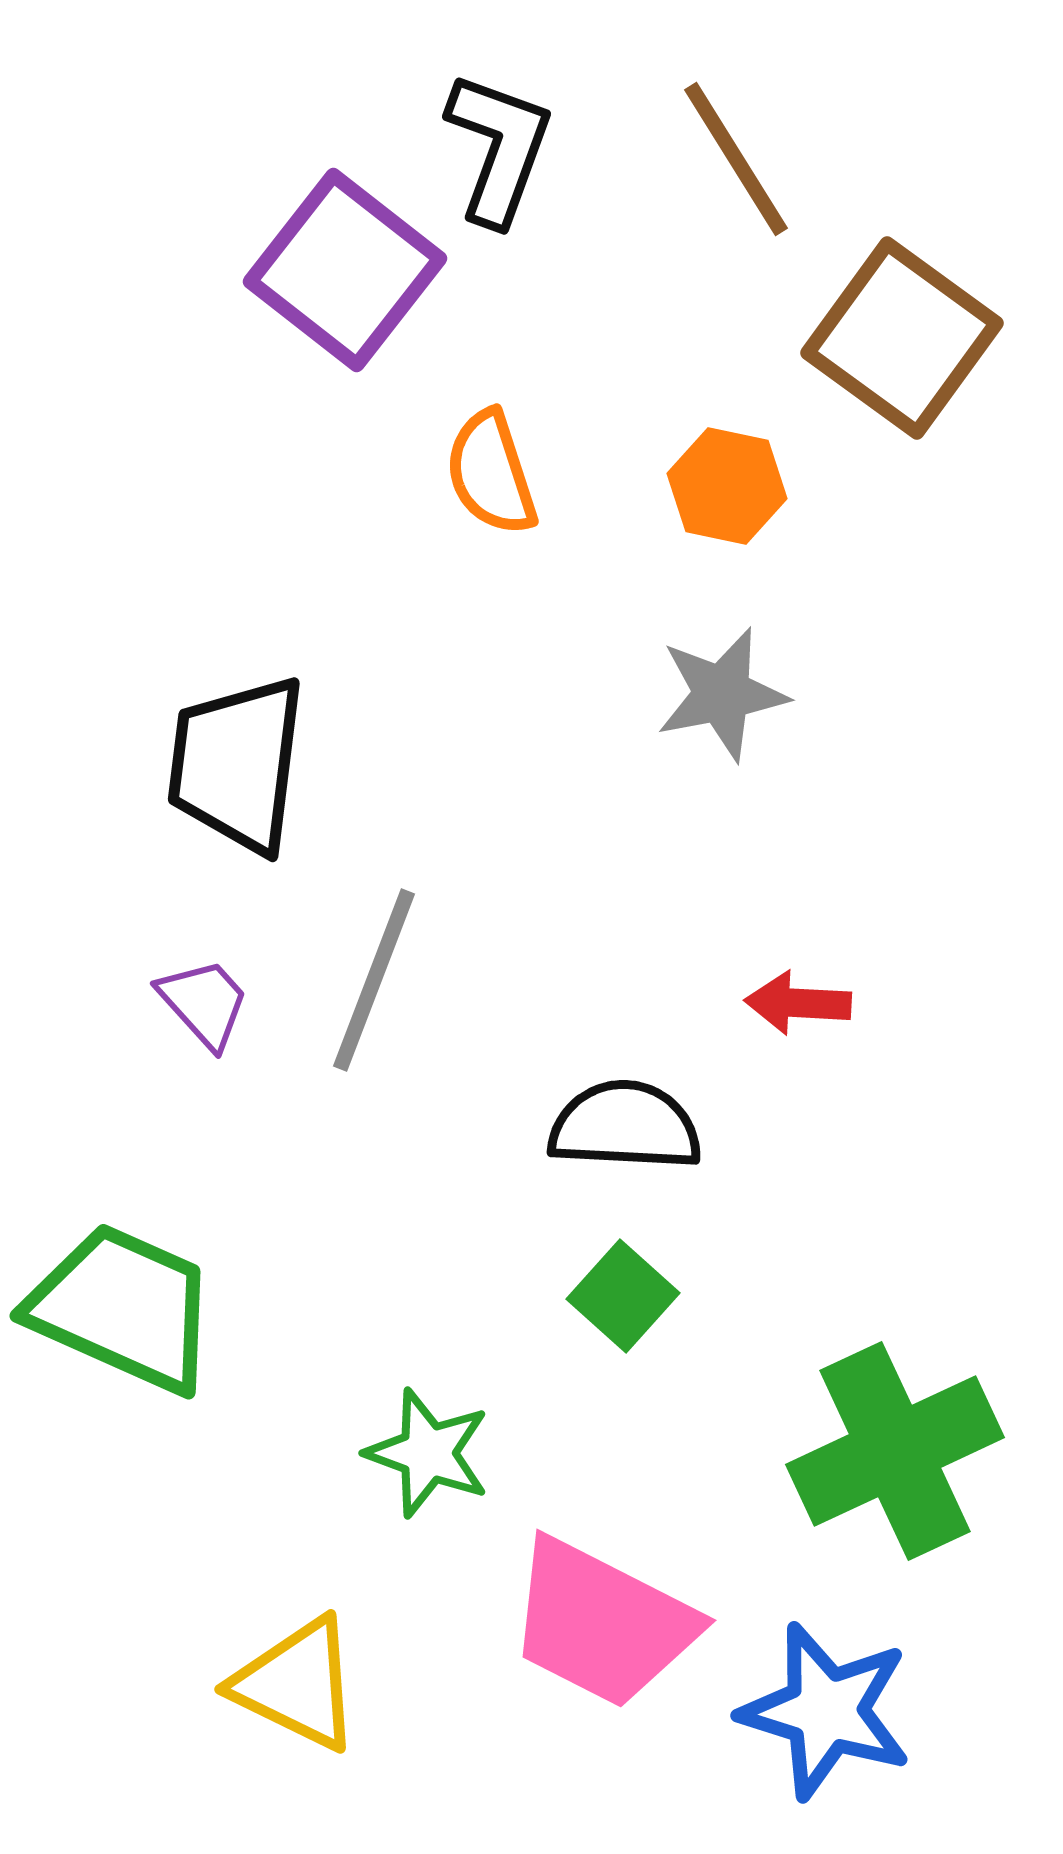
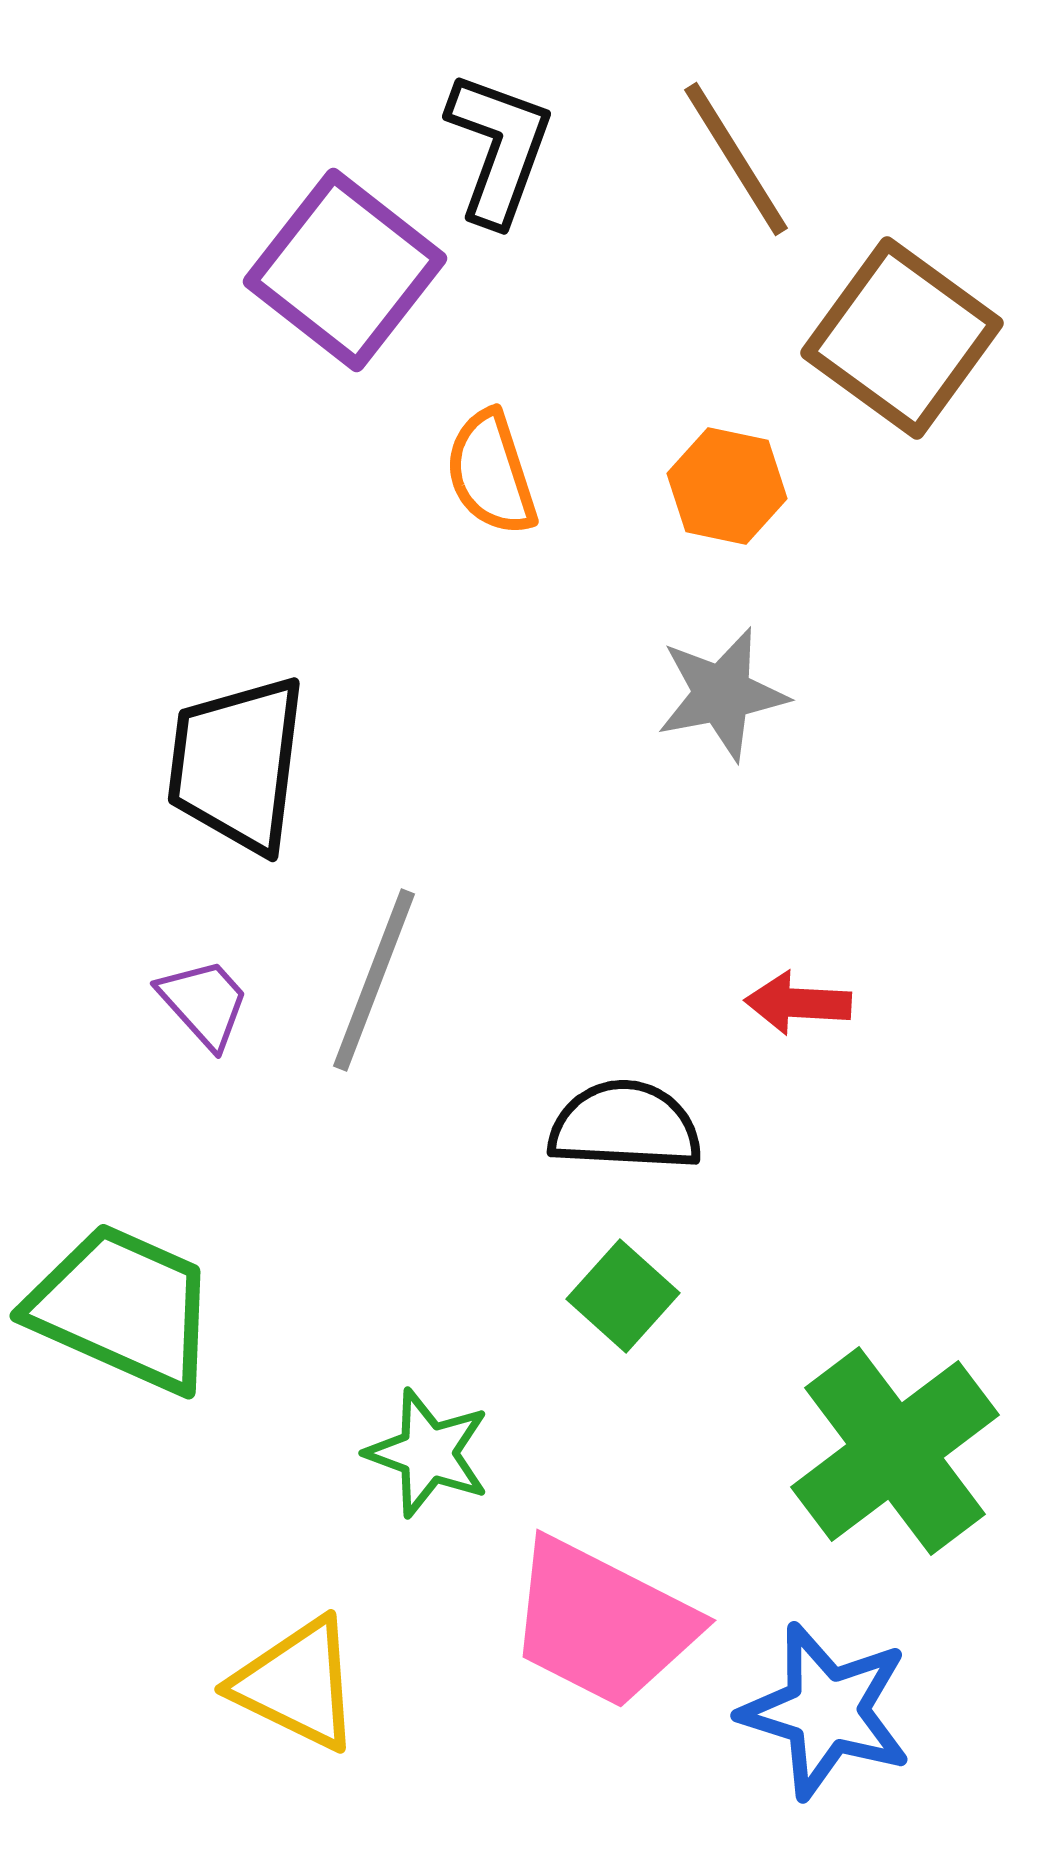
green cross: rotated 12 degrees counterclockwise
